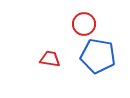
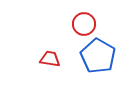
blue pentagon: rotated 20 degrees clockwise
